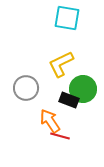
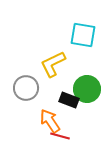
cyan square: moved 16 px right, 17 px down
yellow L-shape: moved 8 px left
green circle: moved 4 px right
